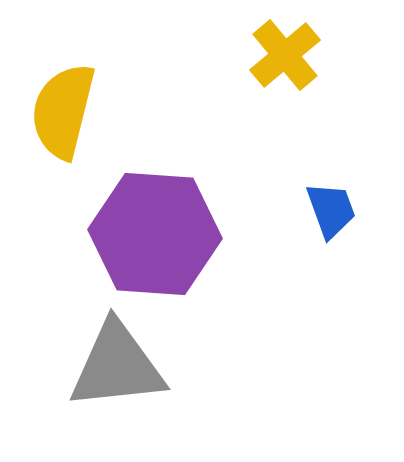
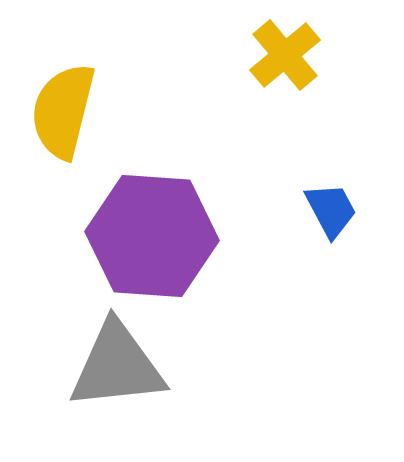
blue trapezoid: rotated 8 degrees counterclockwise
purple hexagon: moved 3 px left, 2 px down
